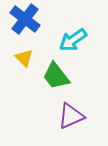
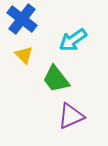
blue cross: moved 3 px left
yellow triangle: moved 3 px up
green trapezoid: moved 3 px down
